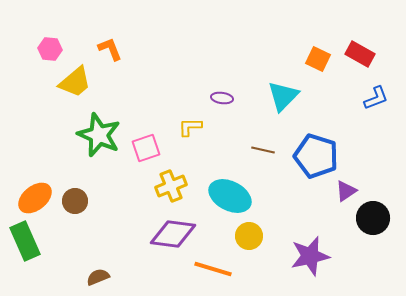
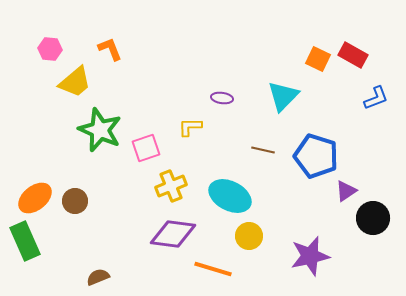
red rectangle: moved 7 px left, 1 px down
green star: moved 1 px right, 5 px up
